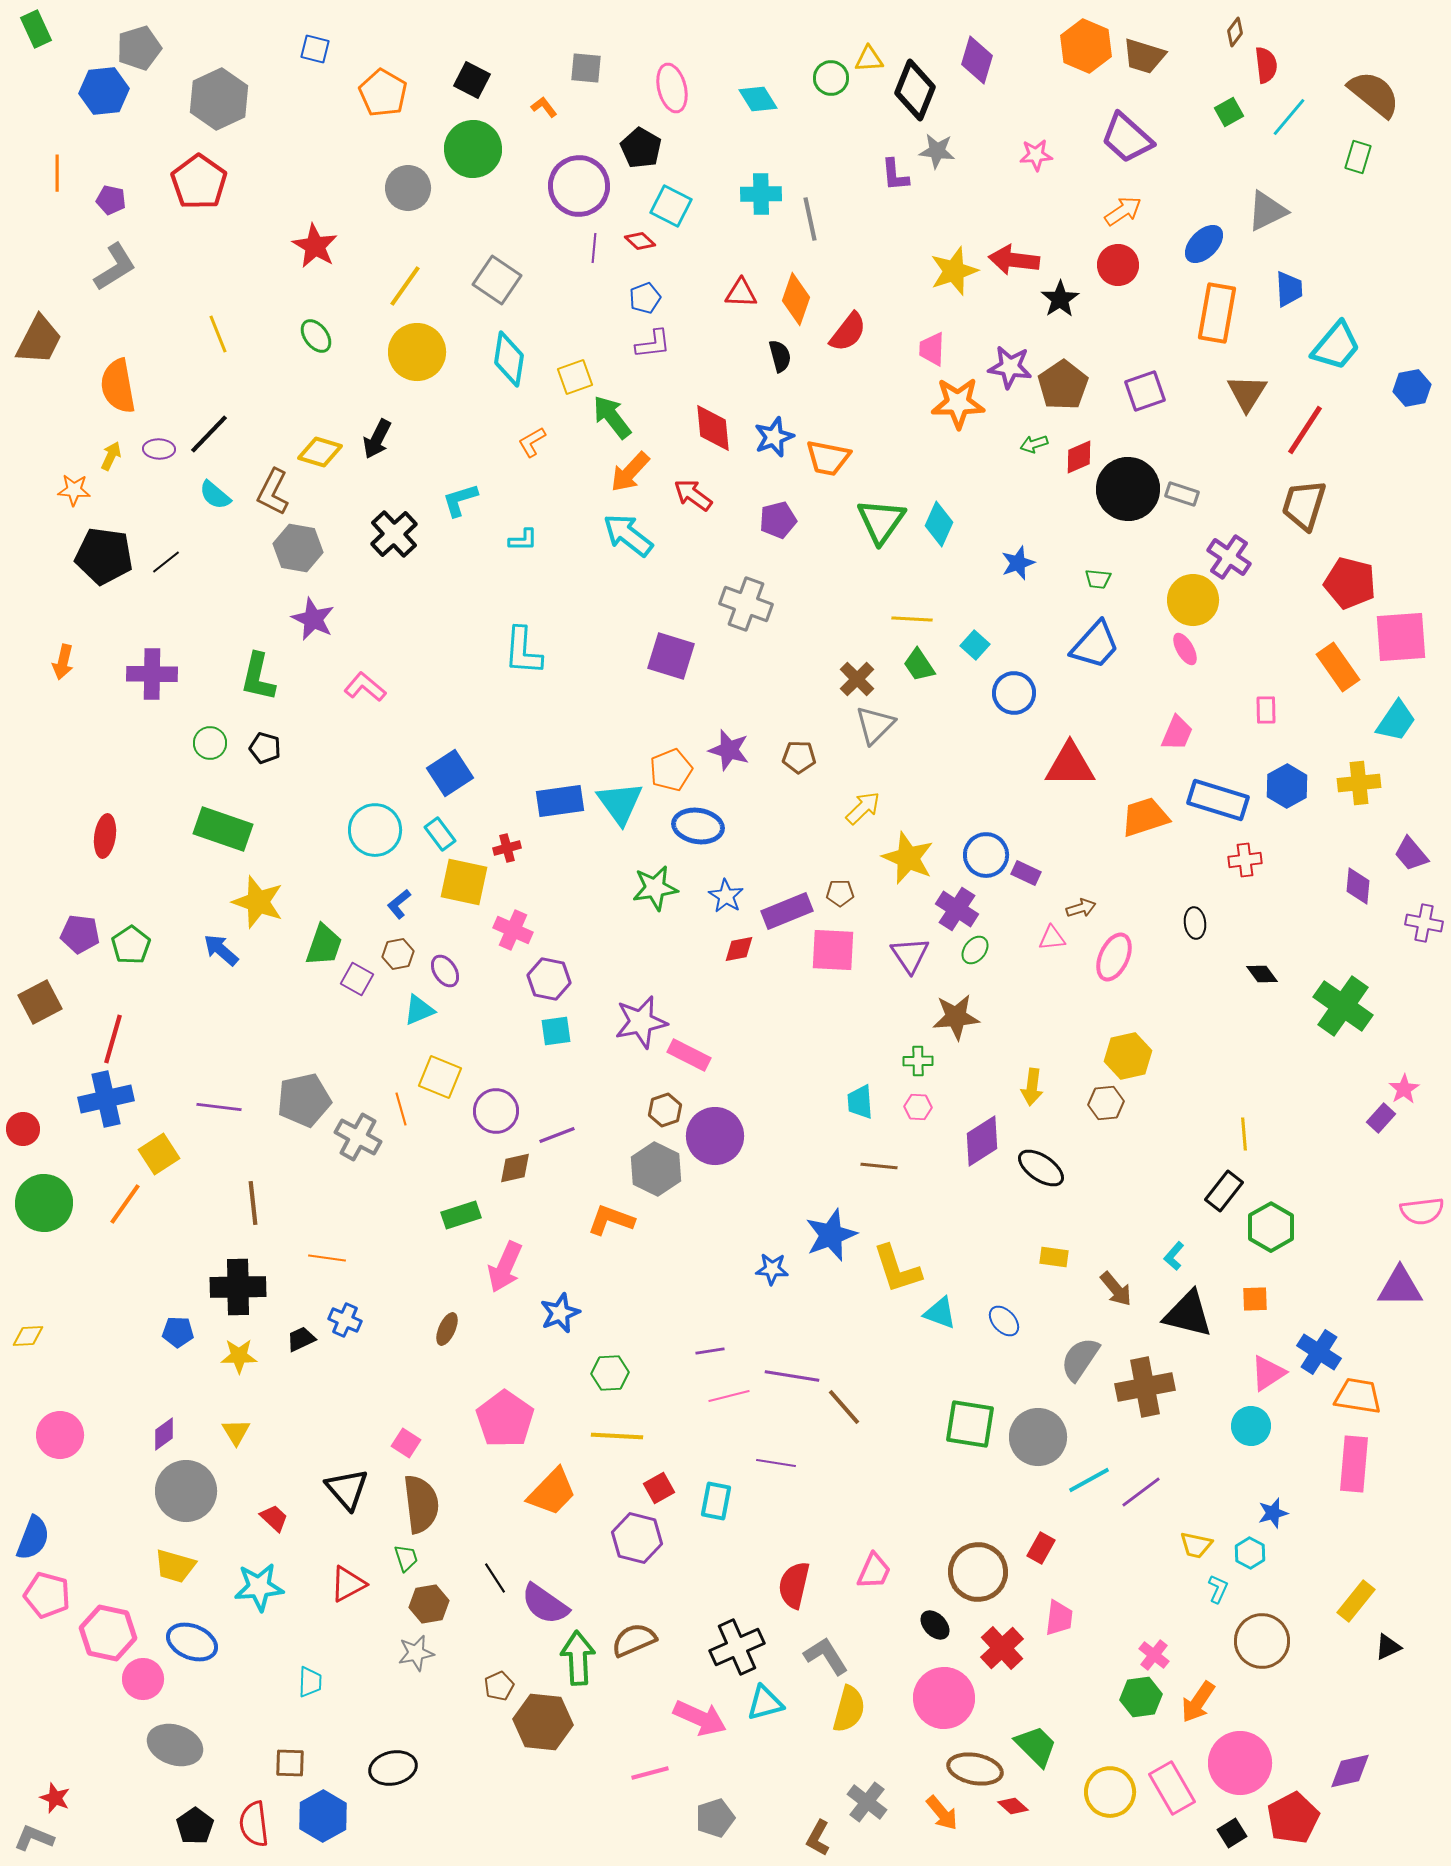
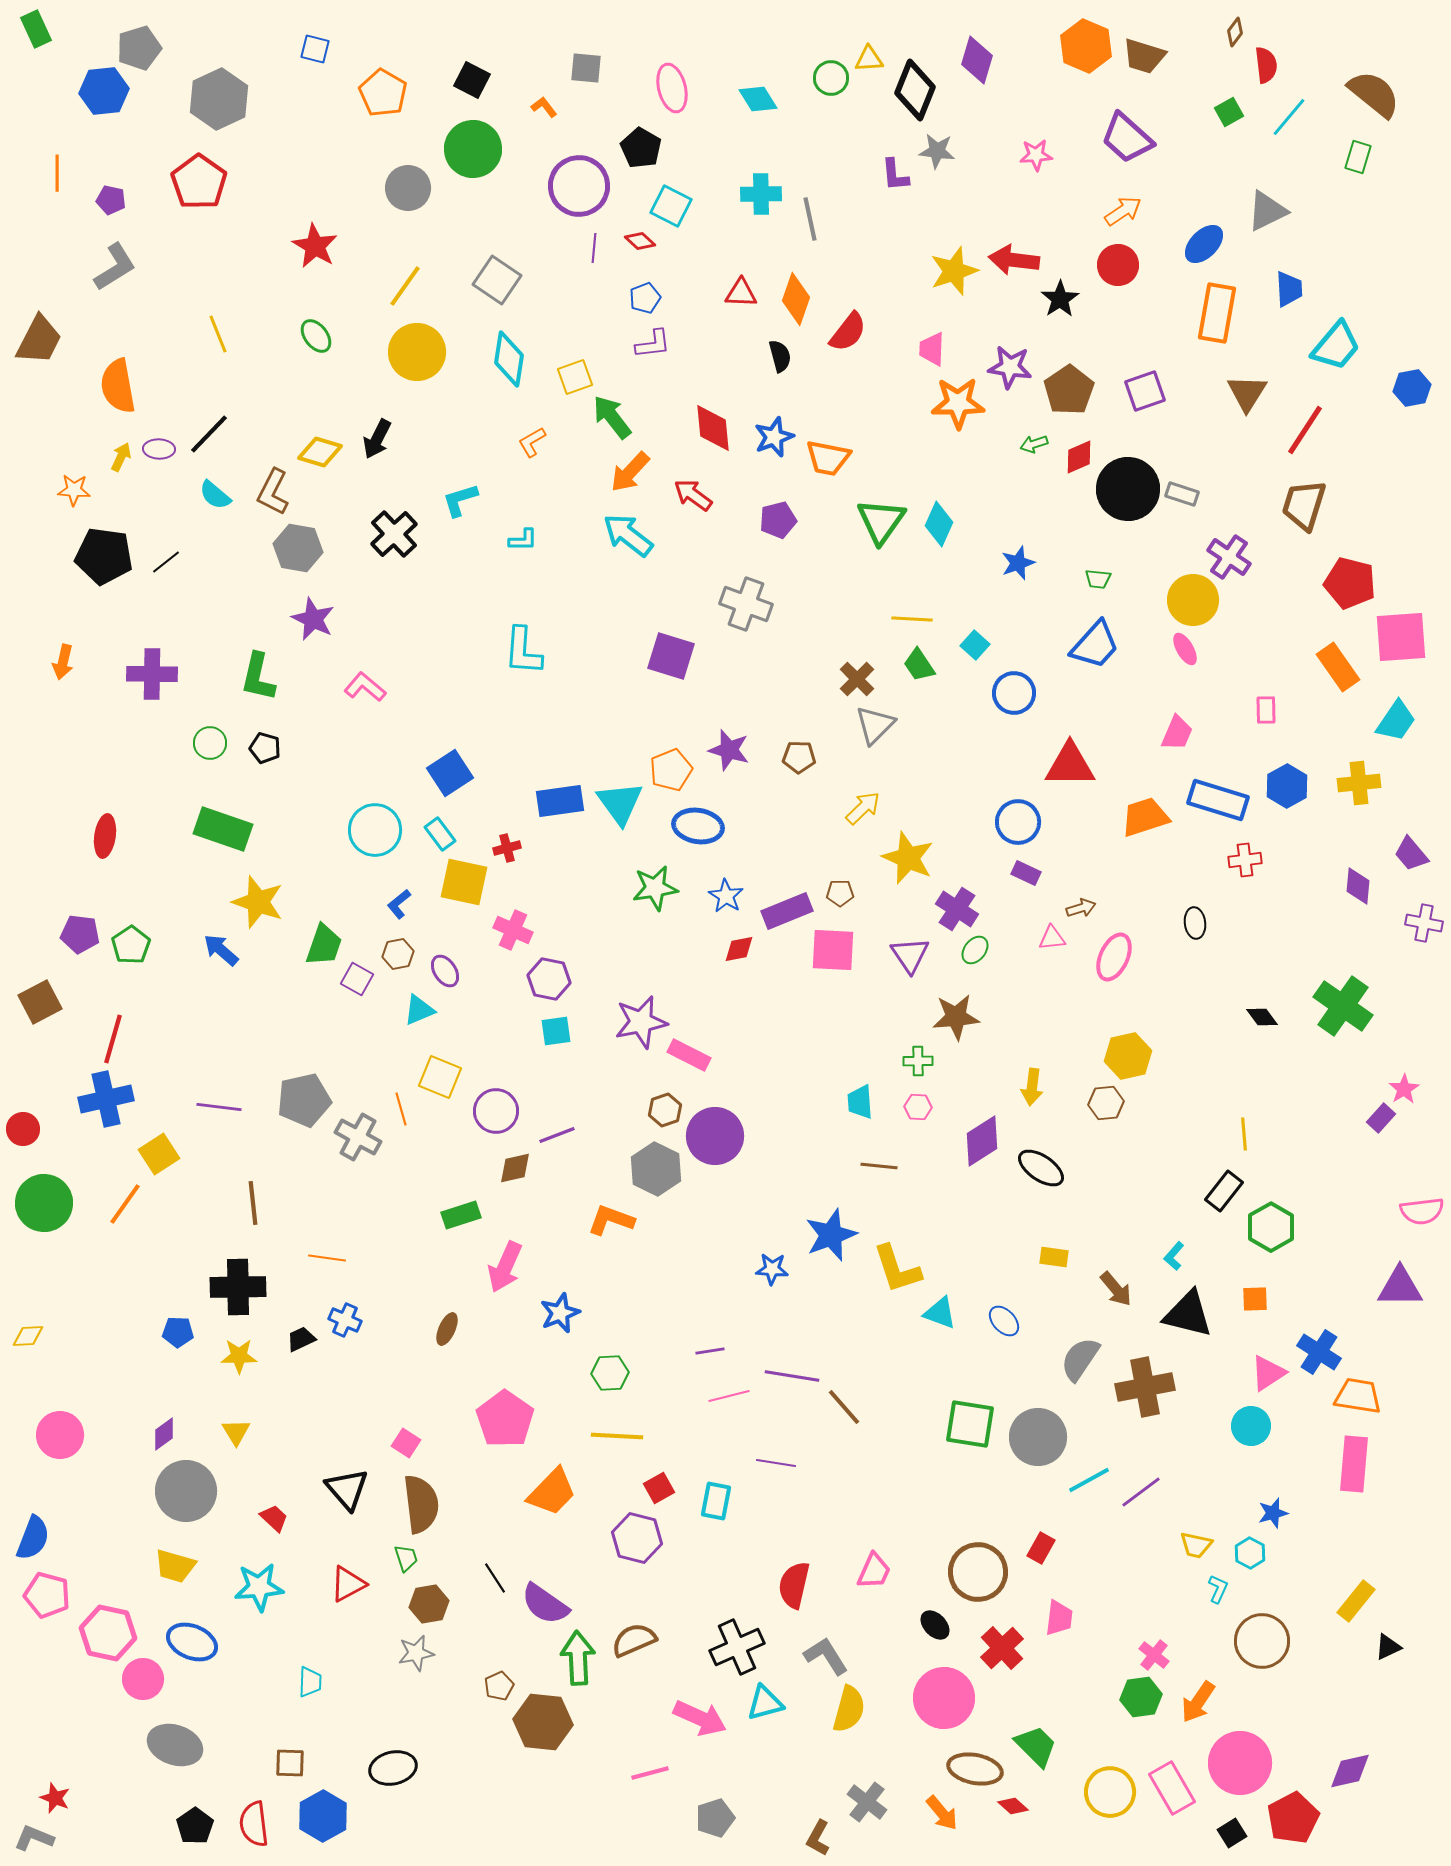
brown pentagon at (1063, 385): moved 6 px right, 5 px down
yellow arrow at (111, 456): moved 10 px right, 1 px down
blue circle at (986, 855): moved 32 px right, 33 px up
black diamond at (1262, 974): moved 43 px down
